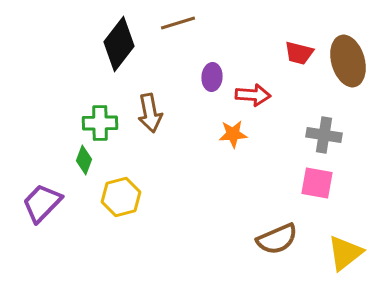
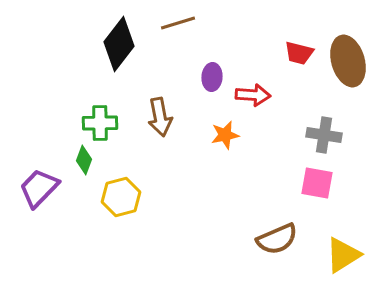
brown arrow: moved 10 px right, 4 px down
orange star: moved 8 px left, 1 px down; rotated 8 degrees counterclockwise
purple trapezoid: moved 3 px left, 15 px up
yellow triangle: moved 2 px left, 2 px down; rotated 6 degrees clockwise
